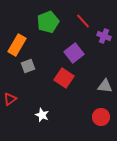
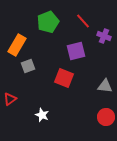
purple square: moved 2 px right, 2 px up; rotated 24 degrees clockwise
red square: rotated 12 degrees counterclockwise
red circle: moved 5 px right
